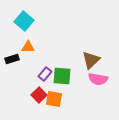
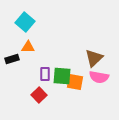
cyan square: moved 1 px right, 1 px down
brown triangle: moved 3 px right, 2 px up
purple rectangle: rotated 40 degrees counterclockwise
pink semicircle: moved 1 px right, 2 px up
orange square: moved 21 px right, 17 px up
